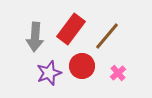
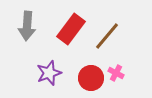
gray arrow: moved 8 px left, 11 px up
red circle: moved 9 px right, 12 px down
pink cross: moved 2 px left; rotated 21 degrees counterclockwise
